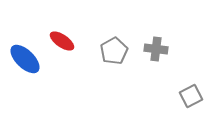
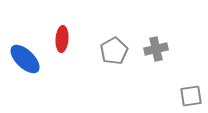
red ellipse: moved 2 px up; rotated 60 degrees clockwise
gray cross: rotated 20 degrees counterclockwise
gray square: rotated 20 degrees clockwise
